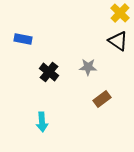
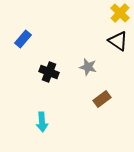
blue rectangle: rotated 60 degrees counterclockwise
gray star: rotated 12 degrees clockwise
black cross: rotated 18 degrees counterclockwise
